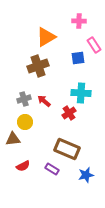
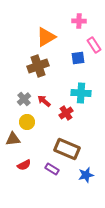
gray cross: rotated 24 degrees counterclockwise
red cross: moved 3 px left
yellow circle: moved 2 px right
red semicircle: moved 1 px right, 1 px up
